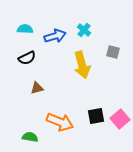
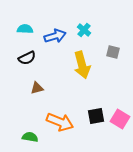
pink square: rotated 18 degrees counterclockwise
